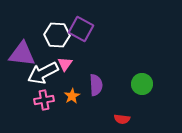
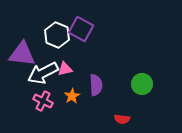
white hexagon: rotated 20 degrees clockwise
pink triangle: moved 5 px down; rotated 42 degrees clockwise
pink cross: moved 1 px left, 1 px down; rotated 36 degrees clockwise
